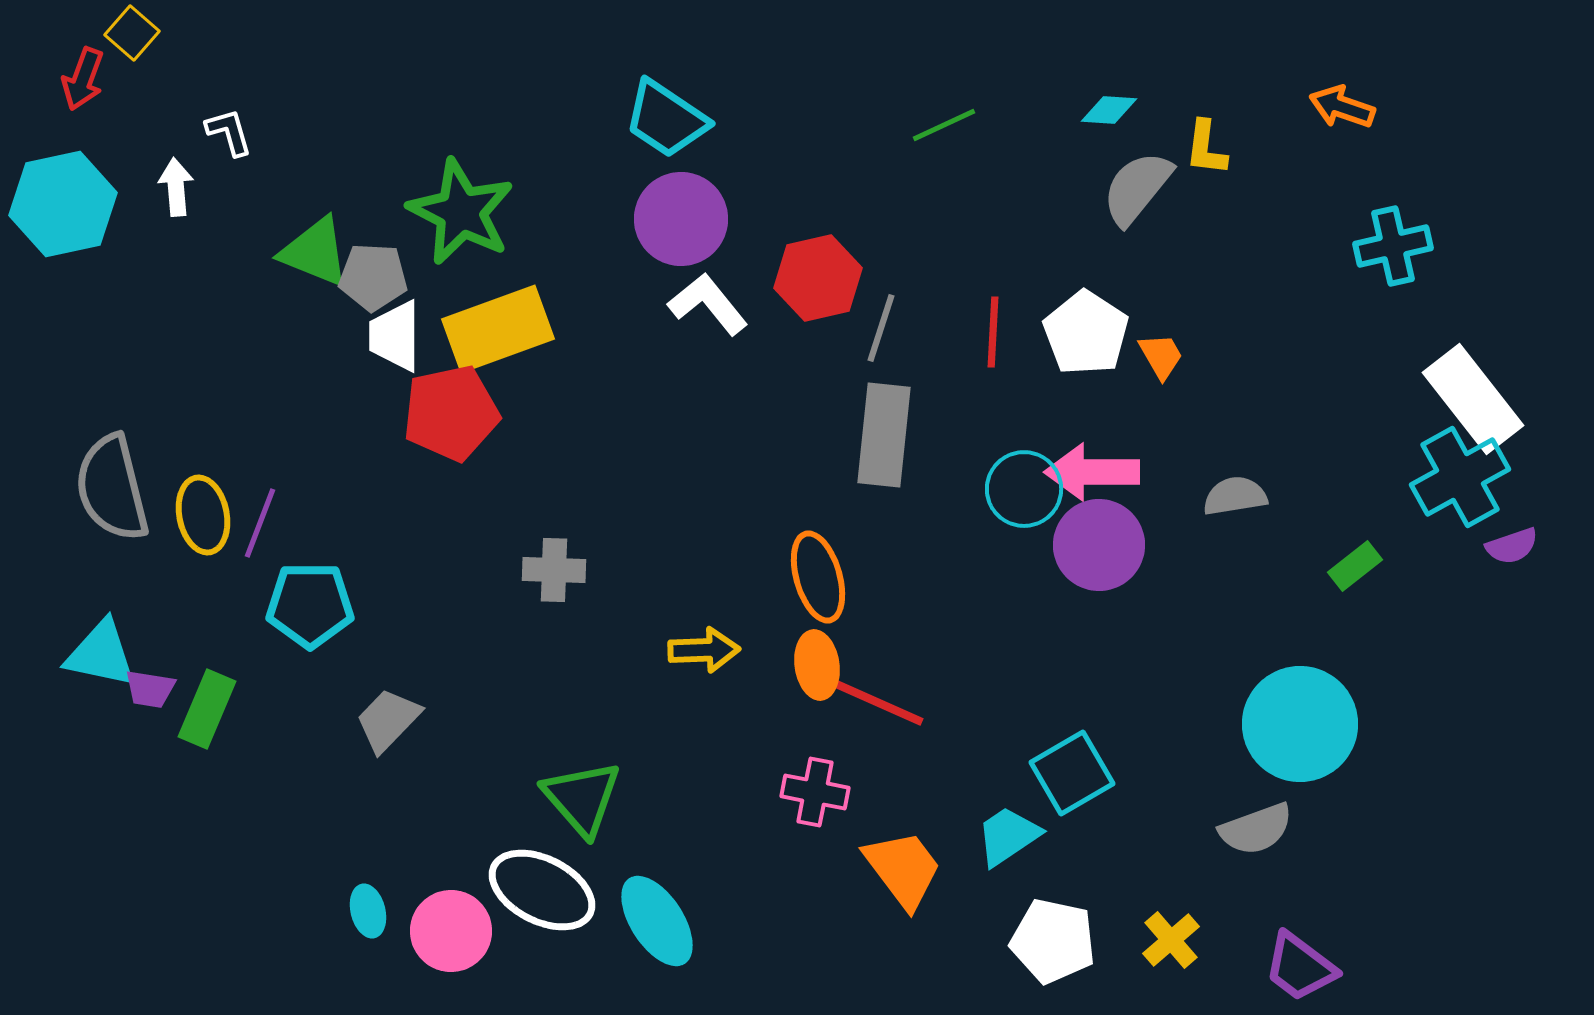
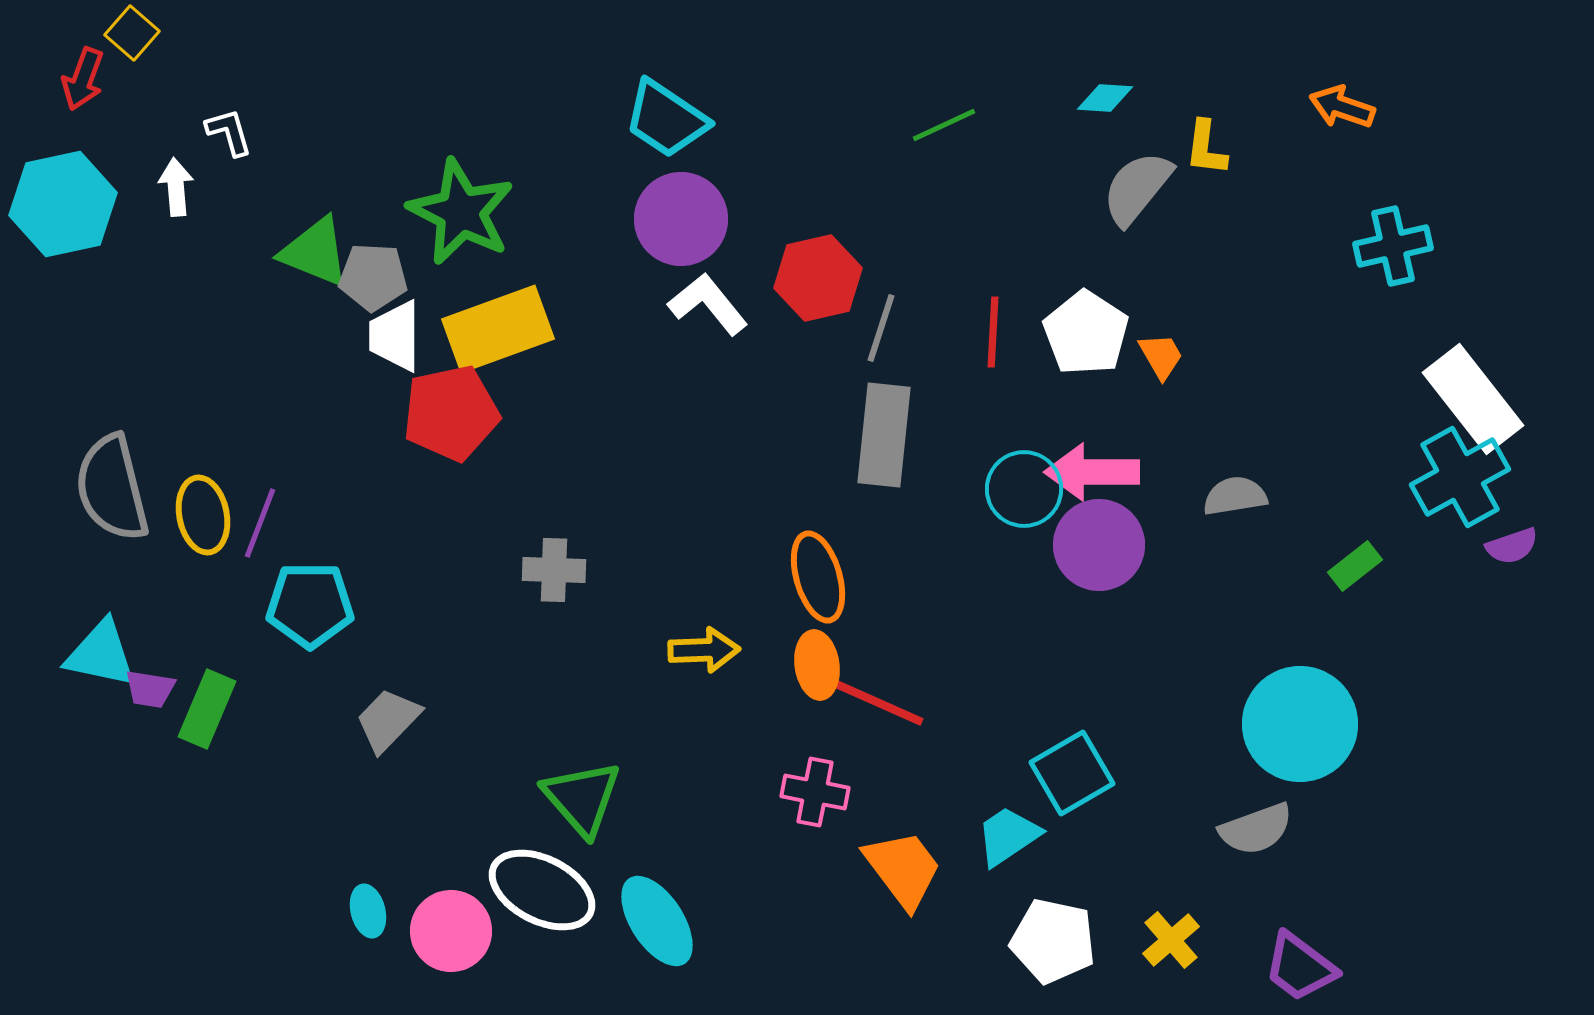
cyan diamond at (1109, 110): moved 4 px left, 12 px up
